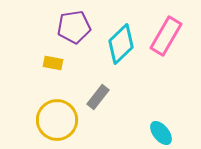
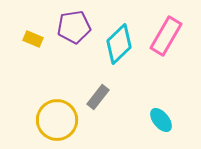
cyan diamond: moved 2 px left
yellow rectangle: moved 20 px left, 24 px up; rotated 12 degrees clockwise
cyan ellipse: moved 13 px up
